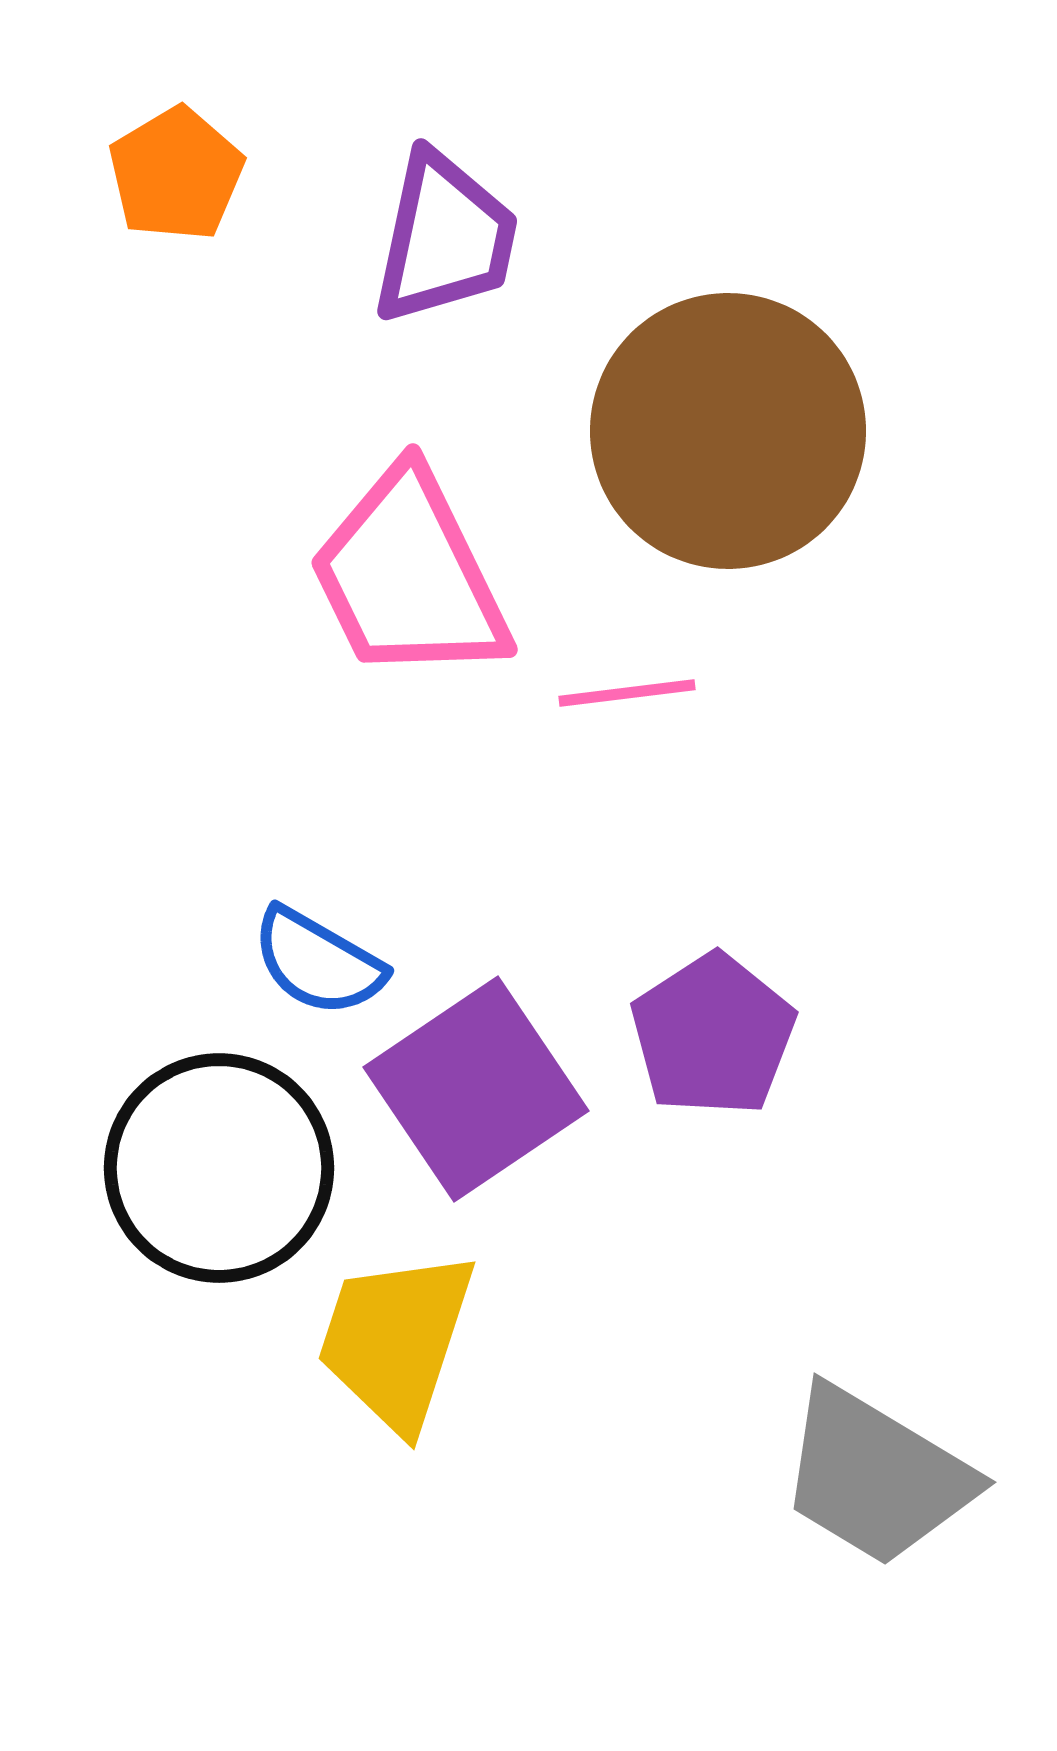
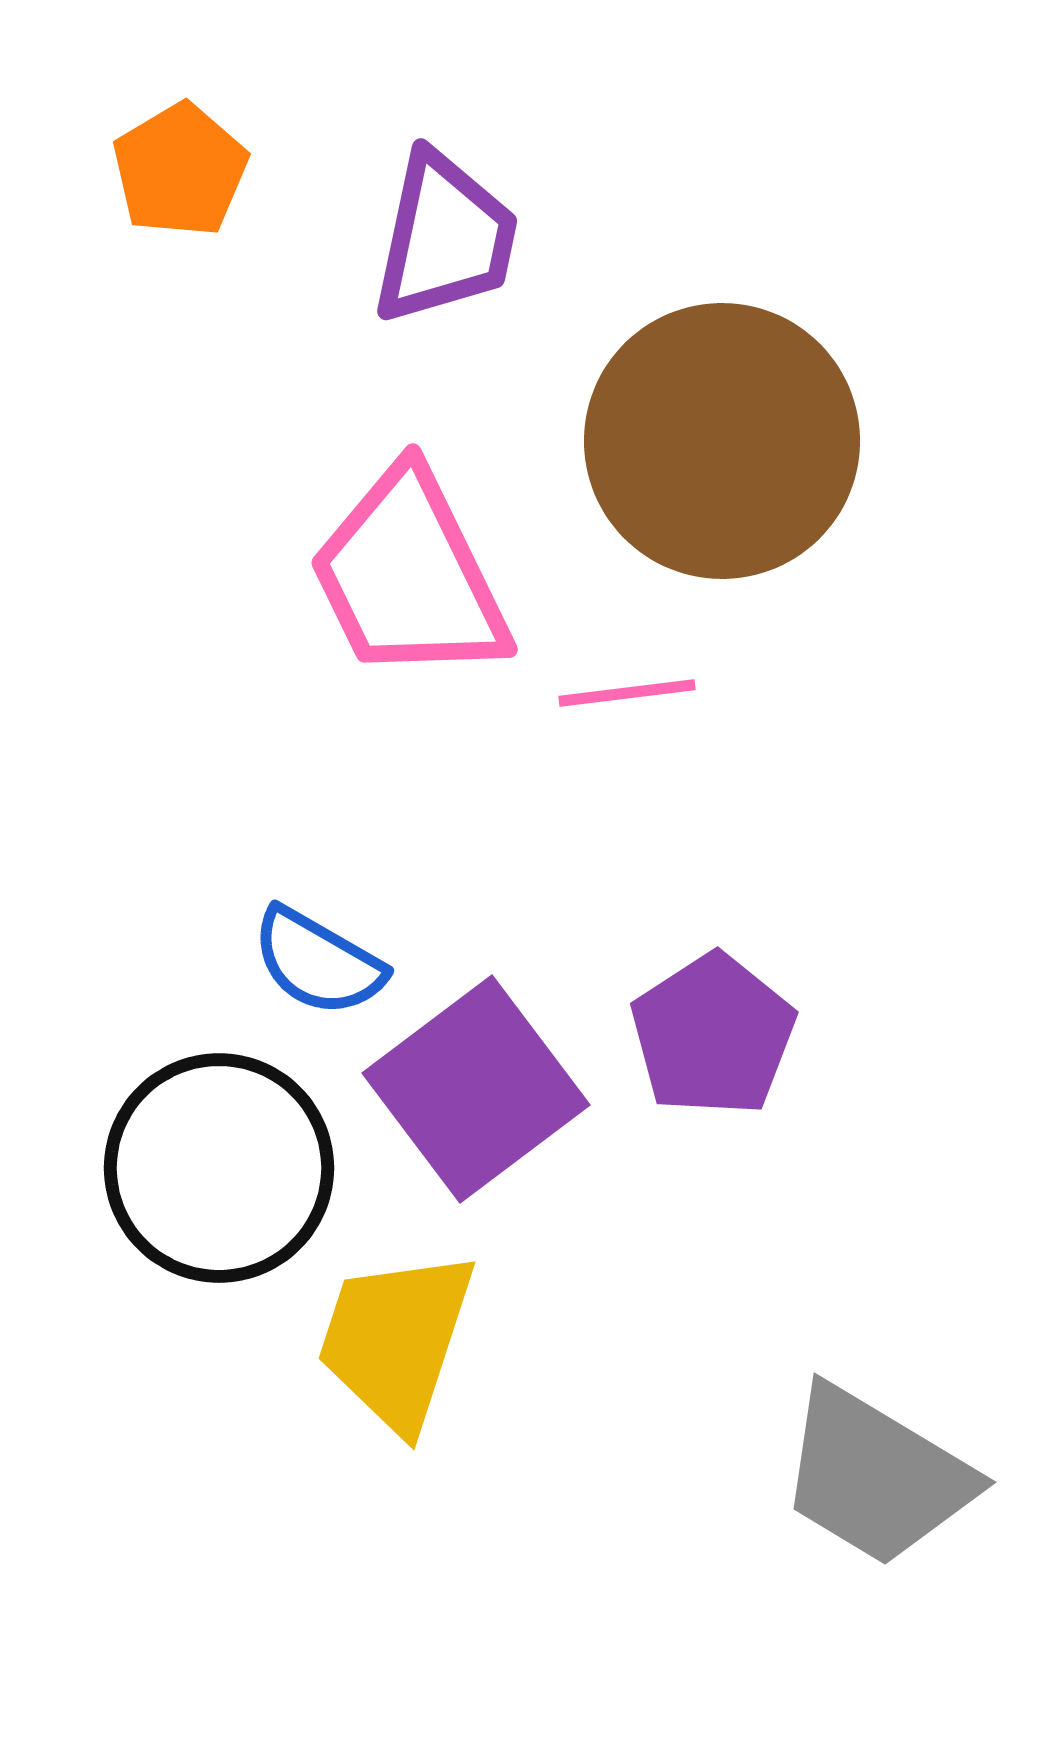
orange pentagon: moved 4 px right, 4 px up
brown circle: moved 6 px left, 10 px down
purple square: rotated 3 degrees counterclockwise
